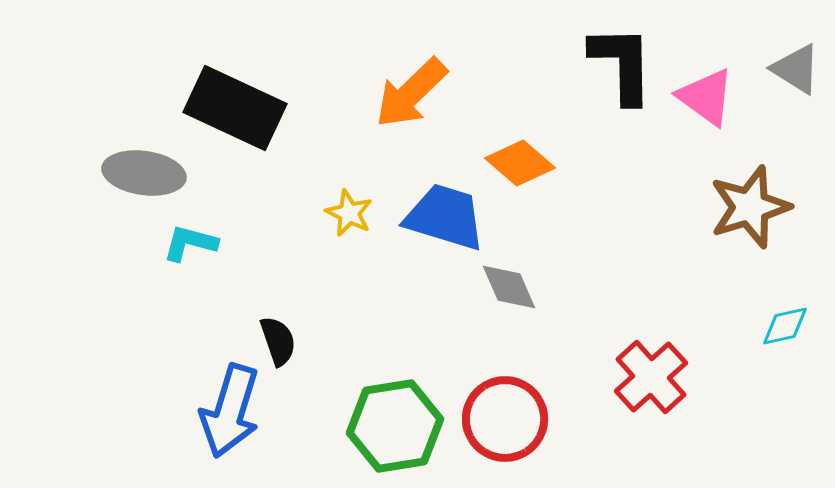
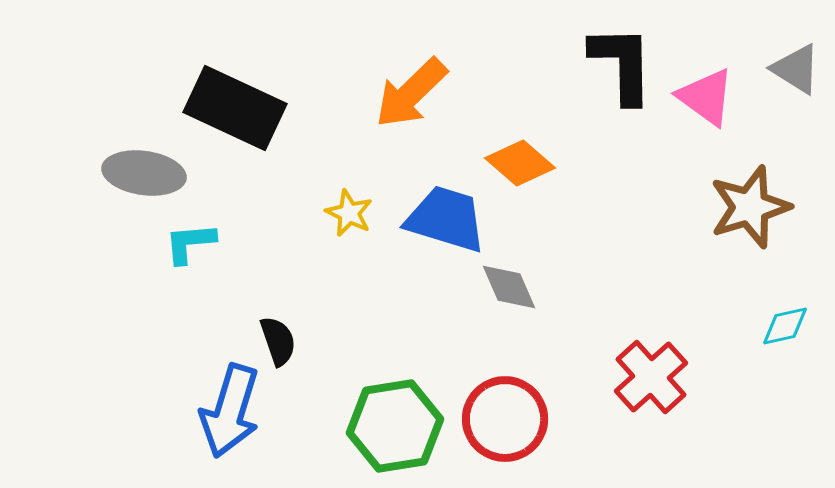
blue trapezoid: moved 1 px right, 2 px down
cyan L-shape: rotated 20 degrees counterclockwise
